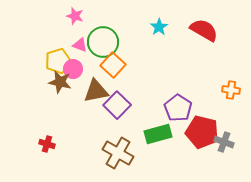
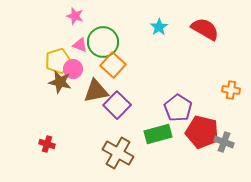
red semicircle: moved 1 px right, 1 px up
